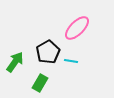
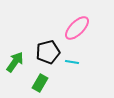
black pentagon: rotated 15 degrees clockwise
cyan line: moved 1 px right, 1 px down
